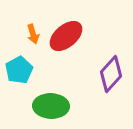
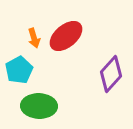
orange arrow: moved 1 px right, 4 px down
green ellipse: moved 12 px left
